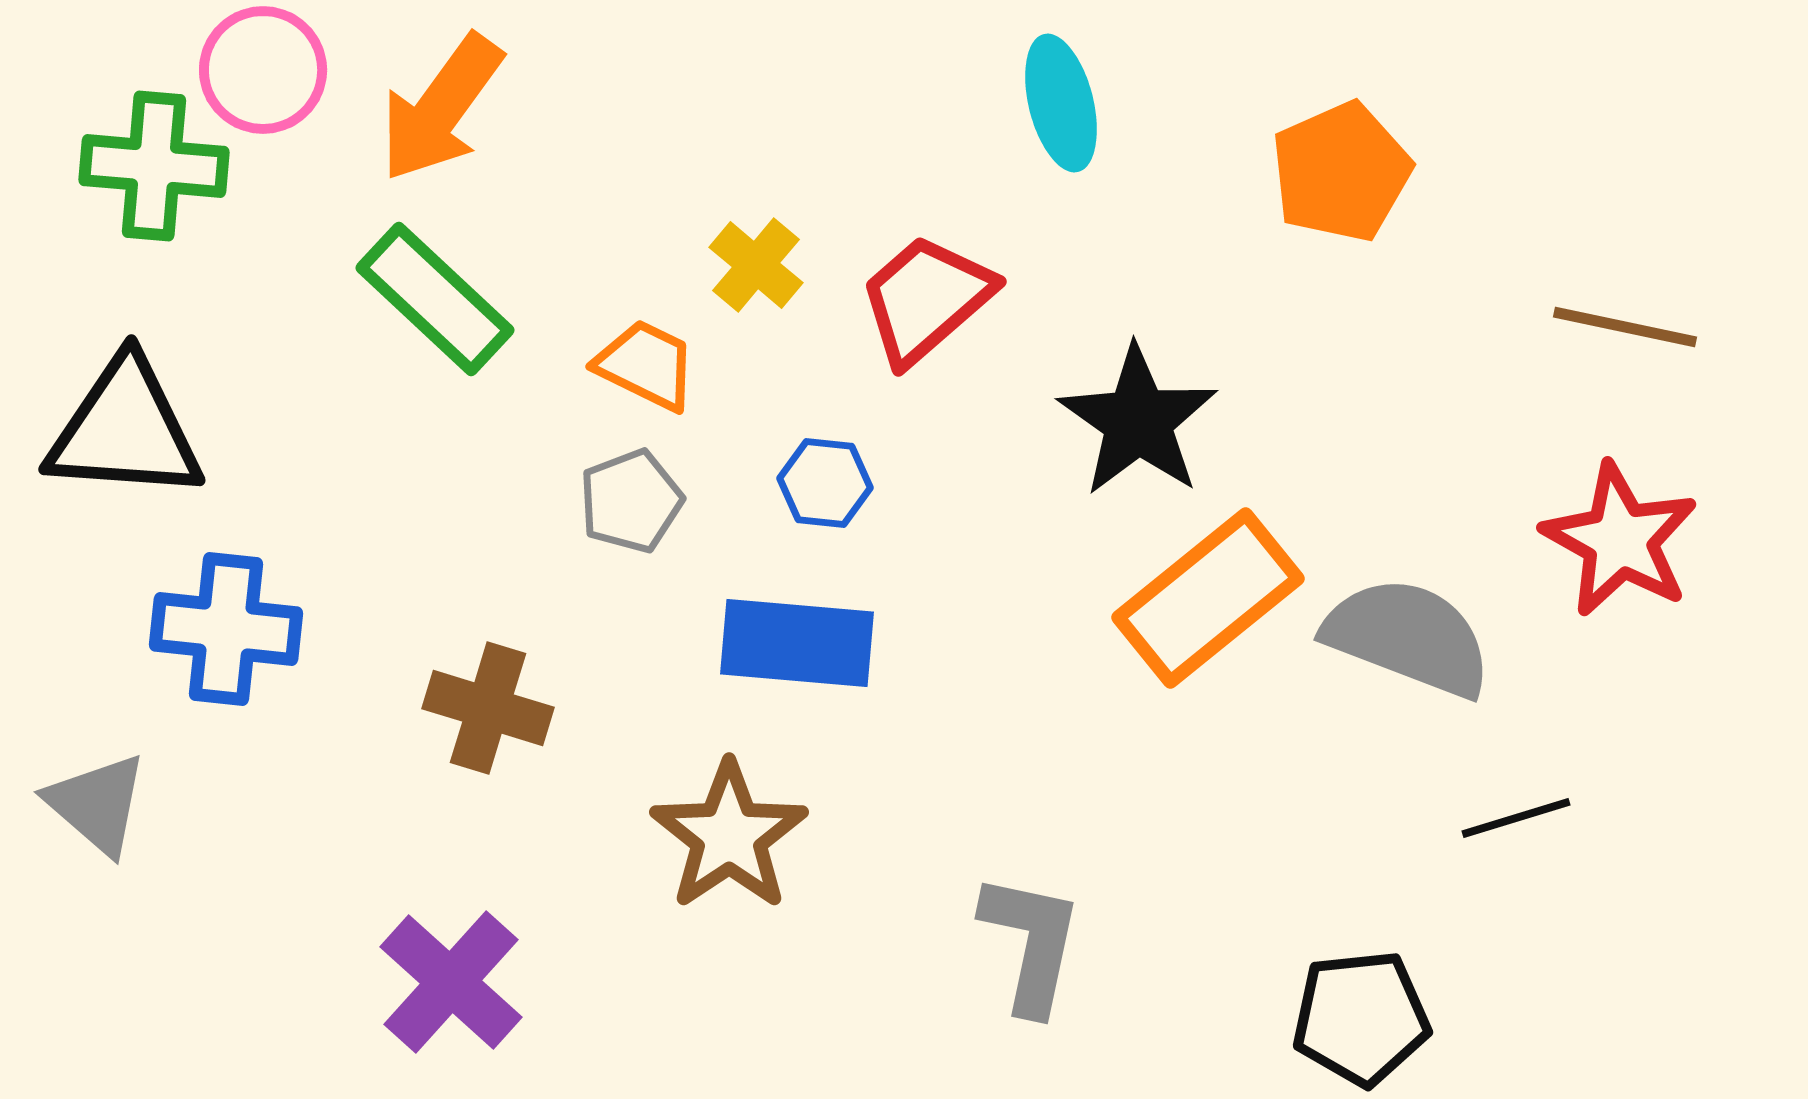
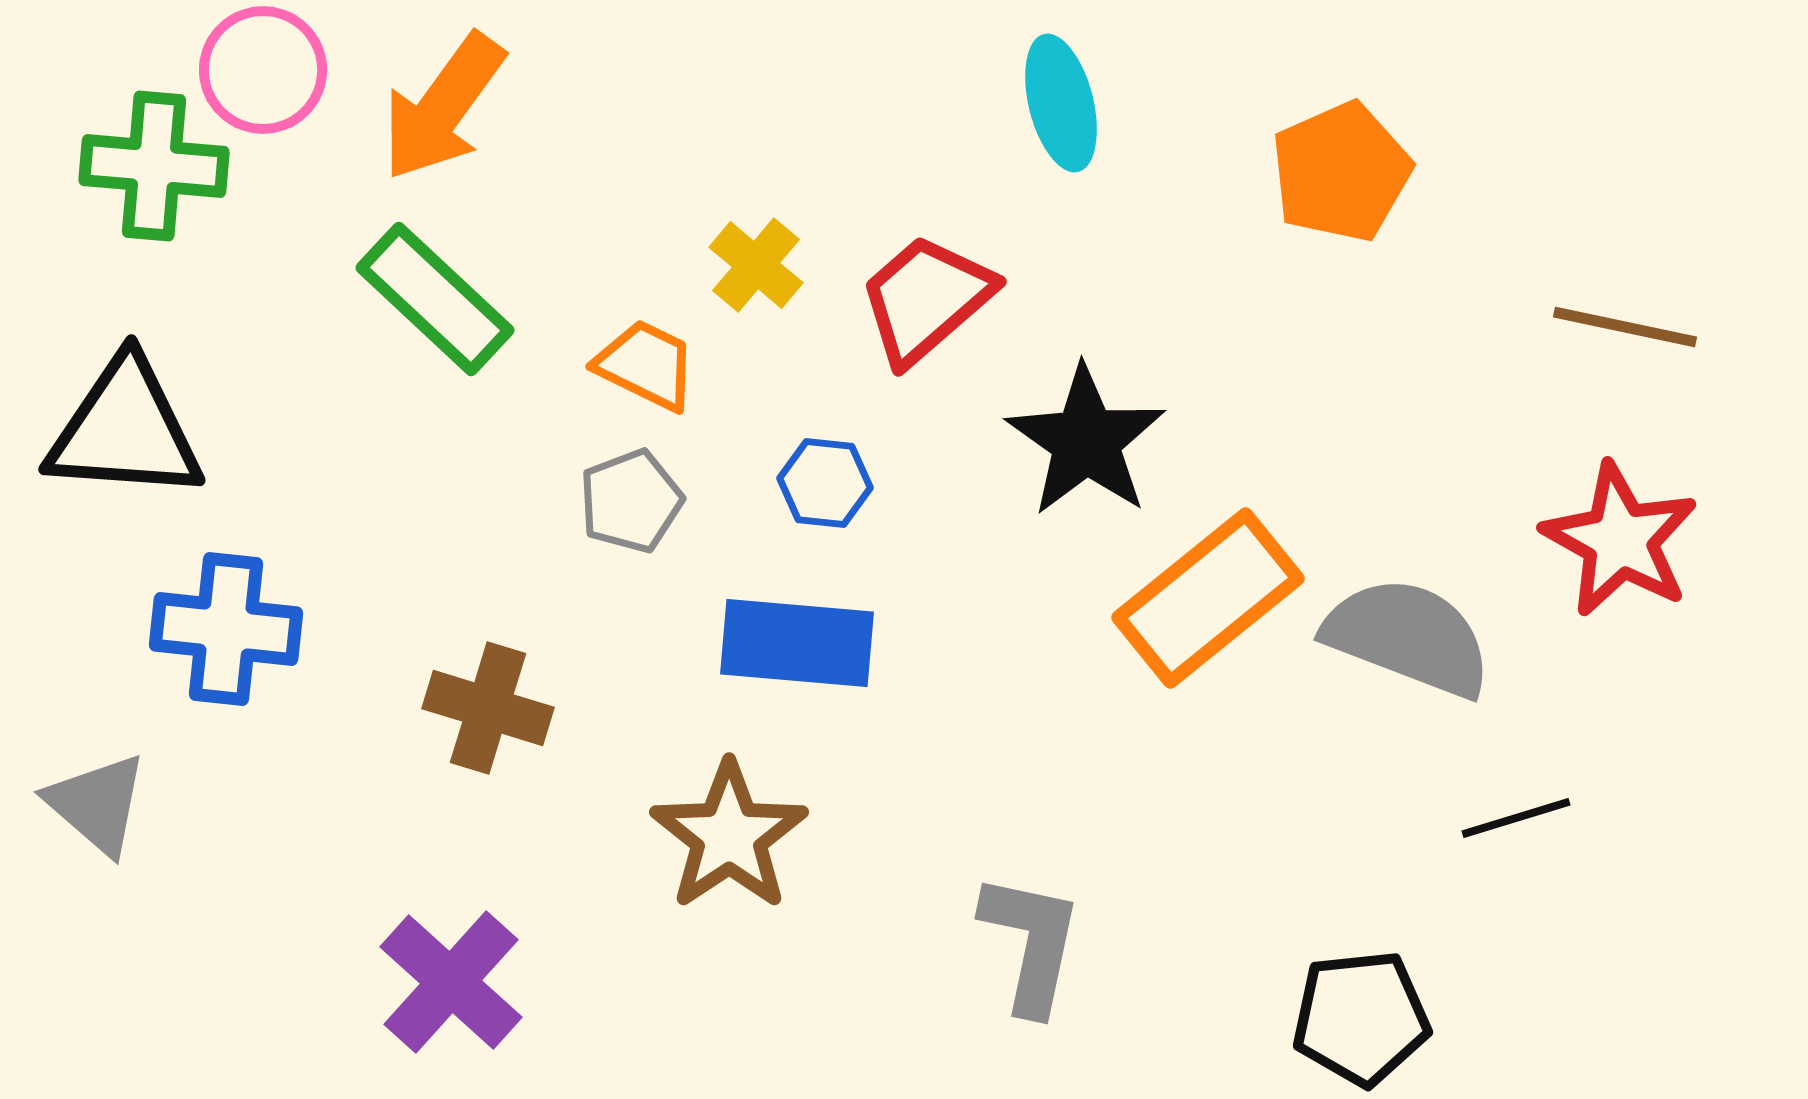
orange arrow: moved 2 px right, 1 px up
black star: moved 52 px left, 20 px down
